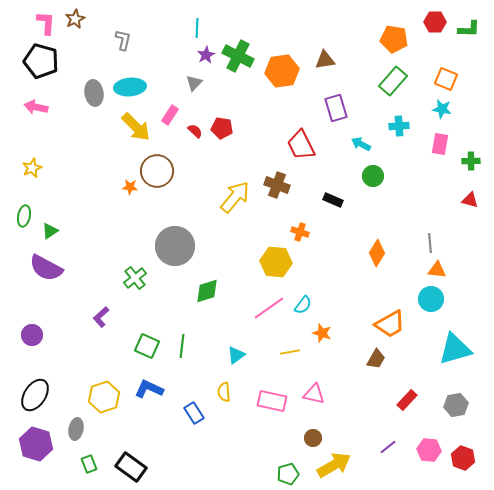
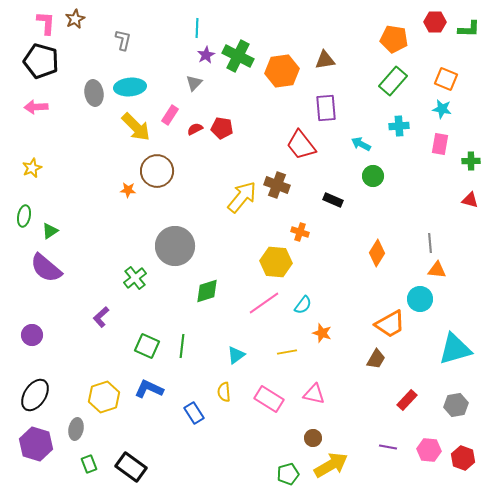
pink arrow at (36, 107): rotated 15 degrees counterclockwise
purple rectangle at (336, 108): moved 10 px left; rotated 12 degrees clockwise
red semicircle at (195, 131): moved 2 px up; rotated 70 degrees counterclockwise
red trapezoid at (301, 145): rotated 12 degrees counterclockwise
orange star at (130, 187): moved 2 px left, 3 px down
yellow arrow at (235, 197): moved 7 px right
purple semicircle at (46, 268): rotated 12 degrees clockwise
cyan circle at (431, 299): moved 11 px left
pink line at (269, 308): moved 5 px left, 5 px up
yellow line at (290, 352): moved 3 px left
pink rectangle at (272, 401): moved 3 px left, 2 px up; rotated 20 degrees clockwise
purple line at (388, 447): rotated 48 degrees clockwise
yellow arrow at (334, 465): moved 3 px left
